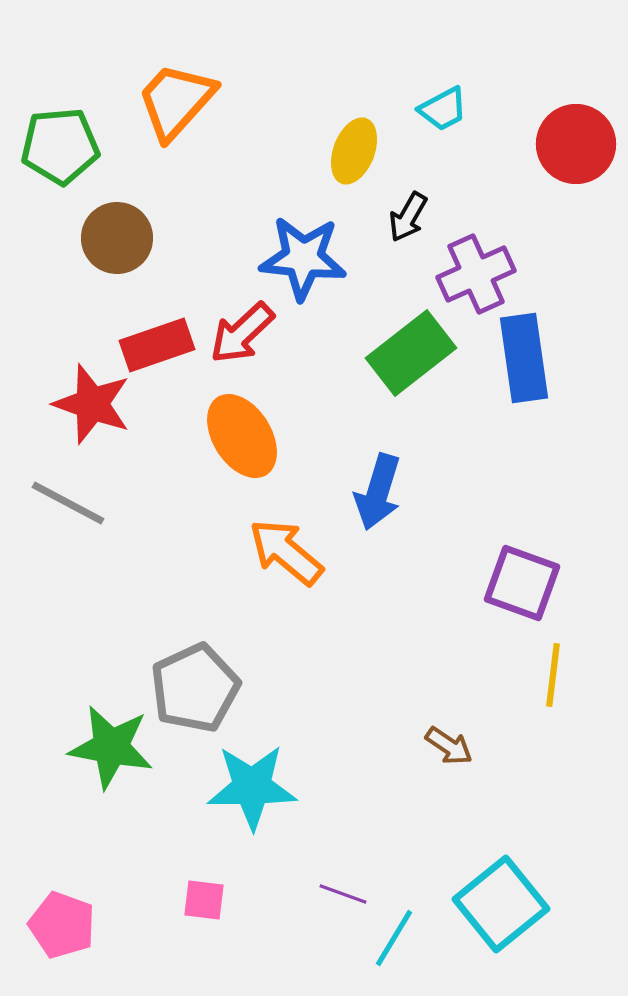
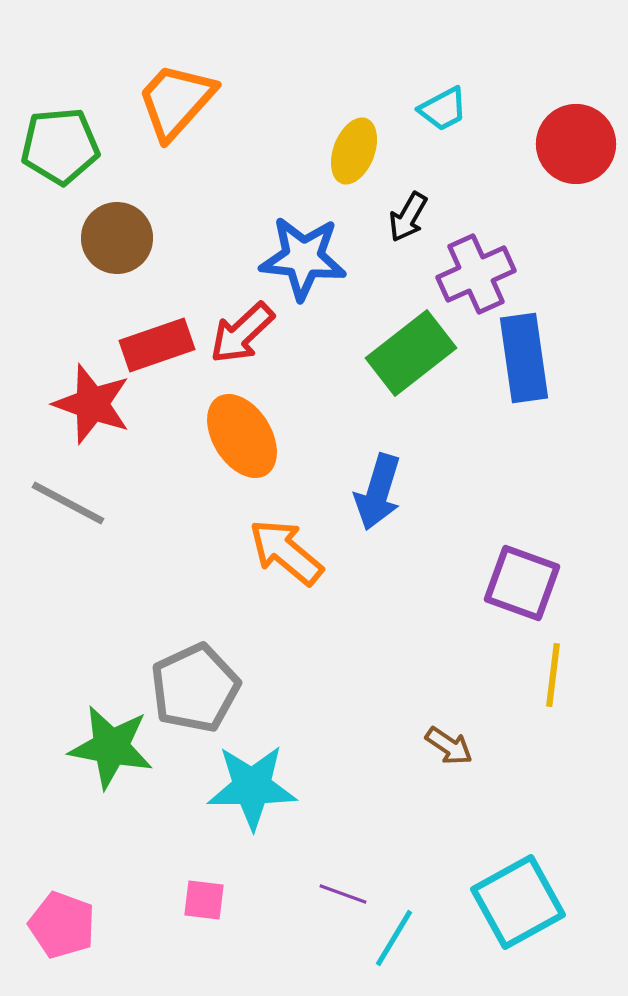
cyan square: moved 17 px right, 2 px up; rotated 10 degrees clockwise
